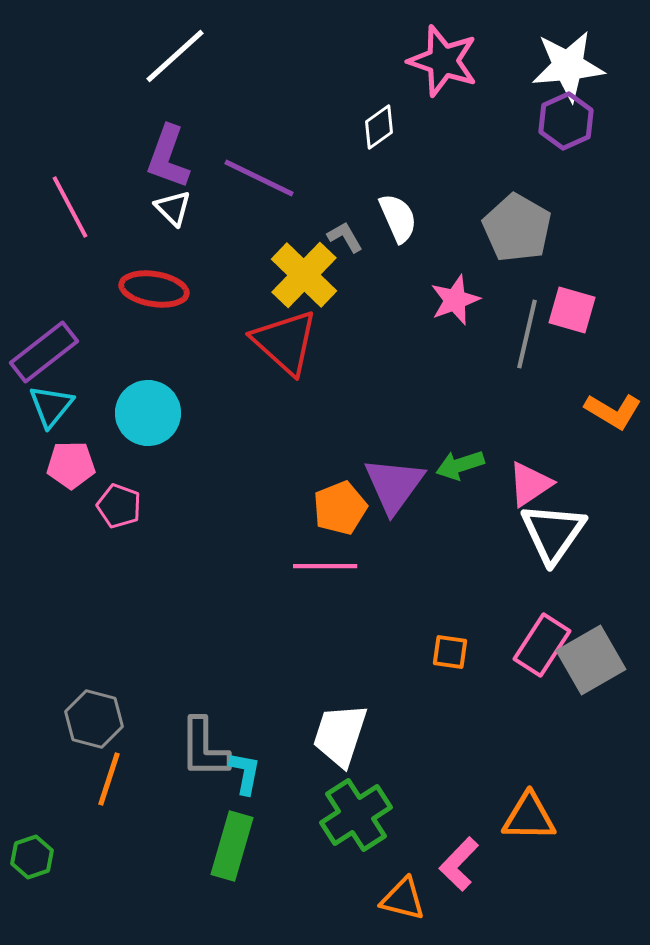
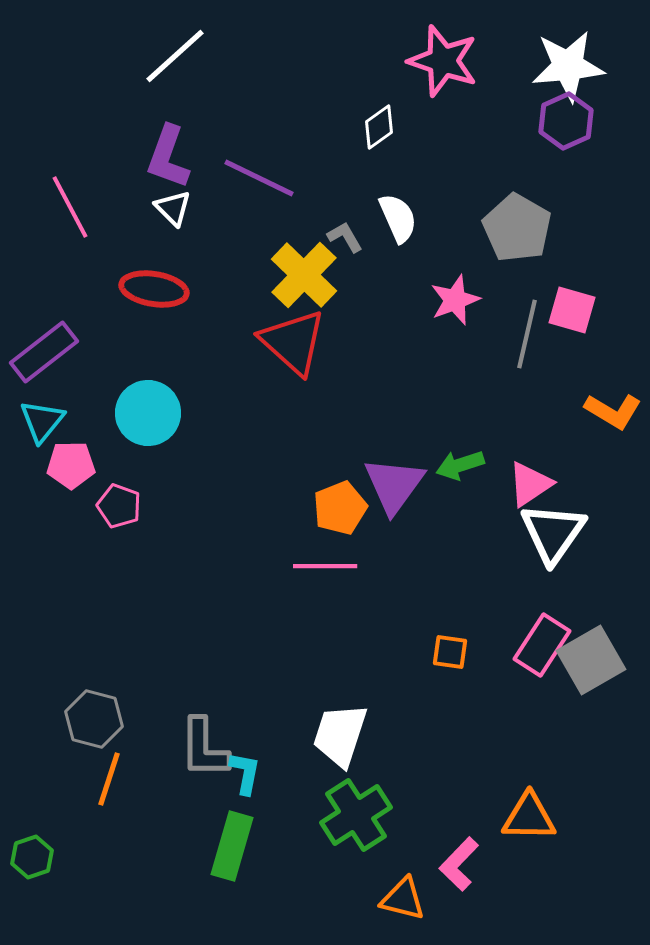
red triangle at (285, 342): moved 8 px right
cyan triangle at (51, 406): moved 9 px left, 15 px down
